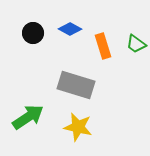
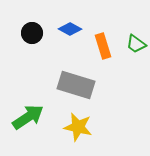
black circle: moved 1 px left
